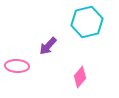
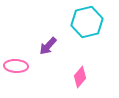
pink ellipse: moved 1 px left
